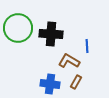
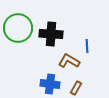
brown rectangle: moved 6 px down
